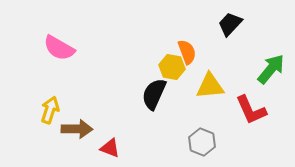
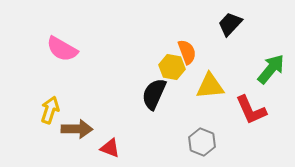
pink semicircle: moved 3 px right, 1 px down
